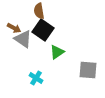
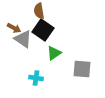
green triangle: moved 3 px left, 1 px down
gray square: moved 6 px left, 1 px up
cyan cross: rotated 24 degrees counterclockwise
